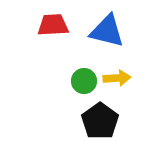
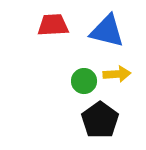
yellow arrow: moved 4 px up
black pentagon: moved 1 px up
